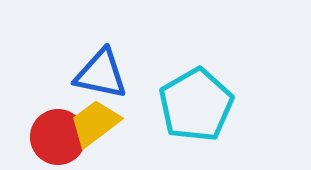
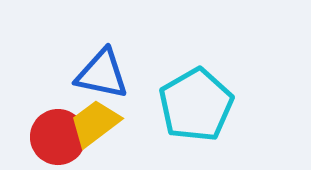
blue triangle: moved 1 px right
